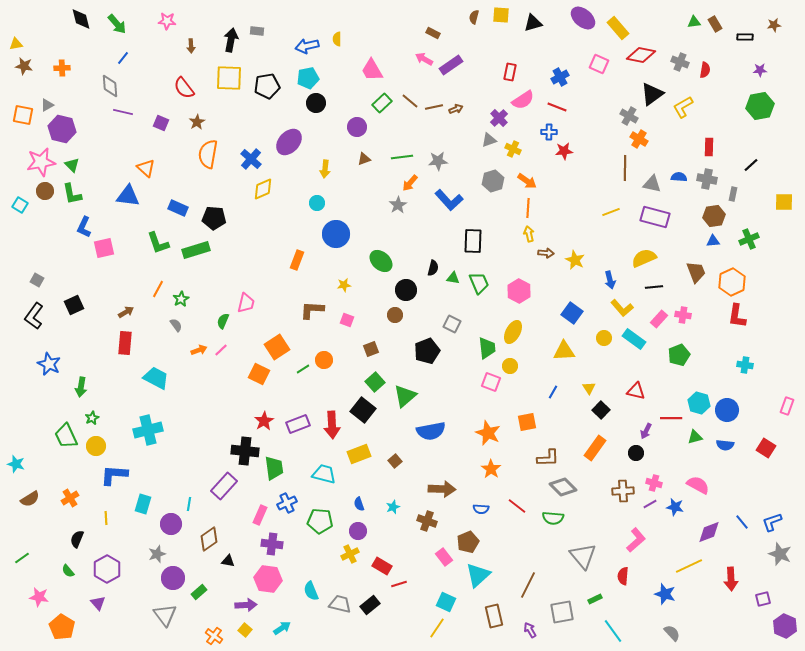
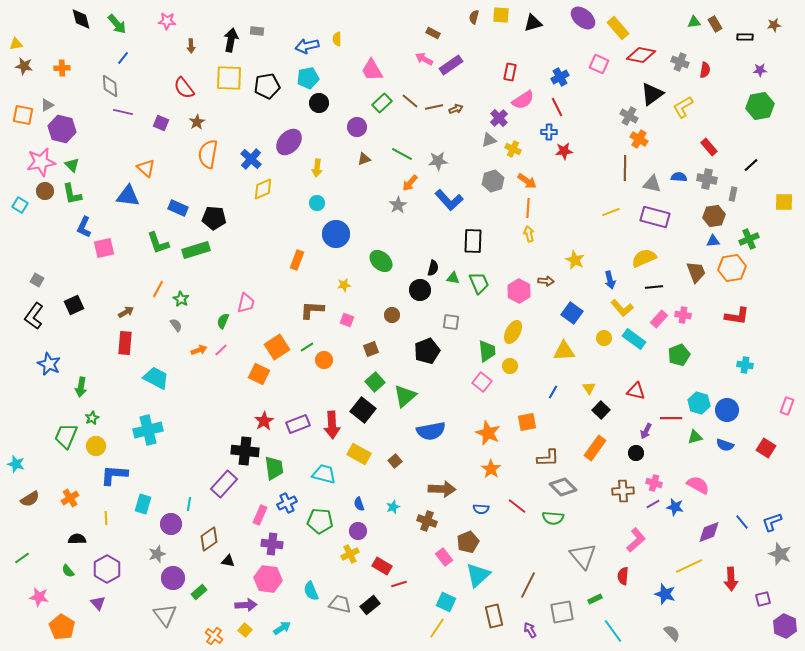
black circle at (316, 103): moved 3 px right
red line at (557, 107): rotated 42 degrees clockwise
red rectangle at (709, 147): rotated 42 degrees counterclockwise
green line at (402, 157): moved 3 px up; rotated 35 degrees clockwise
yellow arrow at (325, 169): moved 8 px left, 1 px up
brown arrow at (546, 253): moved 28 px down
orange hexagon at (732, 282): moved 14 px up; rotated 16 degrees clockwise
black circle at (406, 290): moved 14 px right
green star at (181, 299): rotated 14 degrees counterclockwise
brown circle at (395, 315): moved 3 px left
red L-shape at (737, 316): rotated 90 degrees counterclockwise
gray square at (452, 324): moved 1 px left, 2 px up; rotated 18 degrees counterclockwise
green trapezoid at (487, 348): moved 3 px down
green line at (303, 369): moved 4 px right, 22 px up
pink square at (491, 382): moved 9 px left; rotated 18 degrees clockwise
green trapezoid at (66, 436): rotated 48 degrees clockwise
blue semicircle at (725, 445): rotated 12 degrees clockwise
yellow rectangle at (359, 454): rotated 50 degrees clockwise
purple rectangle at (224, 486): moved 2 px up
purple line at (650, 504): moved 3 px right
black semicircle at (77, 539): rotated 66 degrees clockwise
